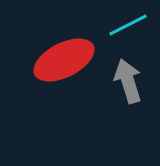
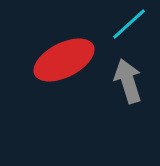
cyan line: moved 1 px right, 1 px up; rotated 15 degrees counterclockwise
